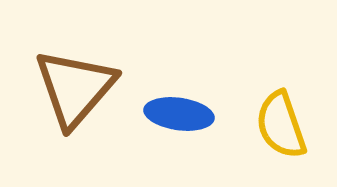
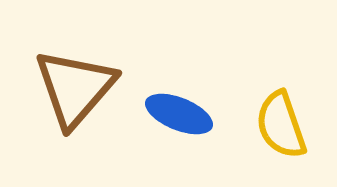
blue ellipse: rotated 14 degrees clockwise
